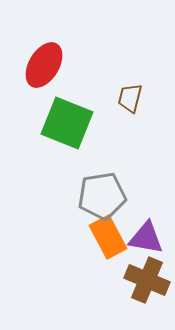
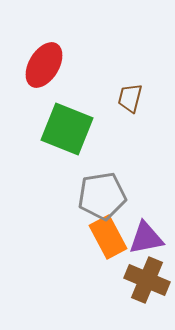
green square: moved 6 px down
purple triangle: rotated 21 degrees counterclockwise
